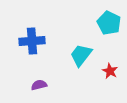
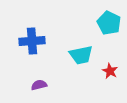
cyan trapezoid: rotated 140 degrees counterclockwise
